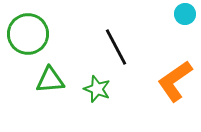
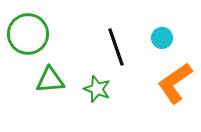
cyan circle: moved 23 px left, 24 px down
black line: rotated 9 degrees clockwise
orange L-shape: moved 2 px down
